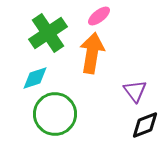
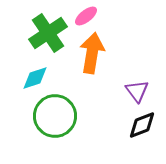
pink ellipse: moved 13 px left
purple triangle: moved 2 px right
green circle: moved 2 px down
black diamond: moved 3 px left
